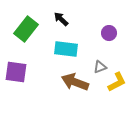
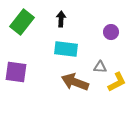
black arrow: rotated 49 degrees clockwise
green rectangle: moved 4 px left, 7 px up
purple circle: moved 2 px right, 1 px up
gray triangle: rotated 24 degrees clockwise
